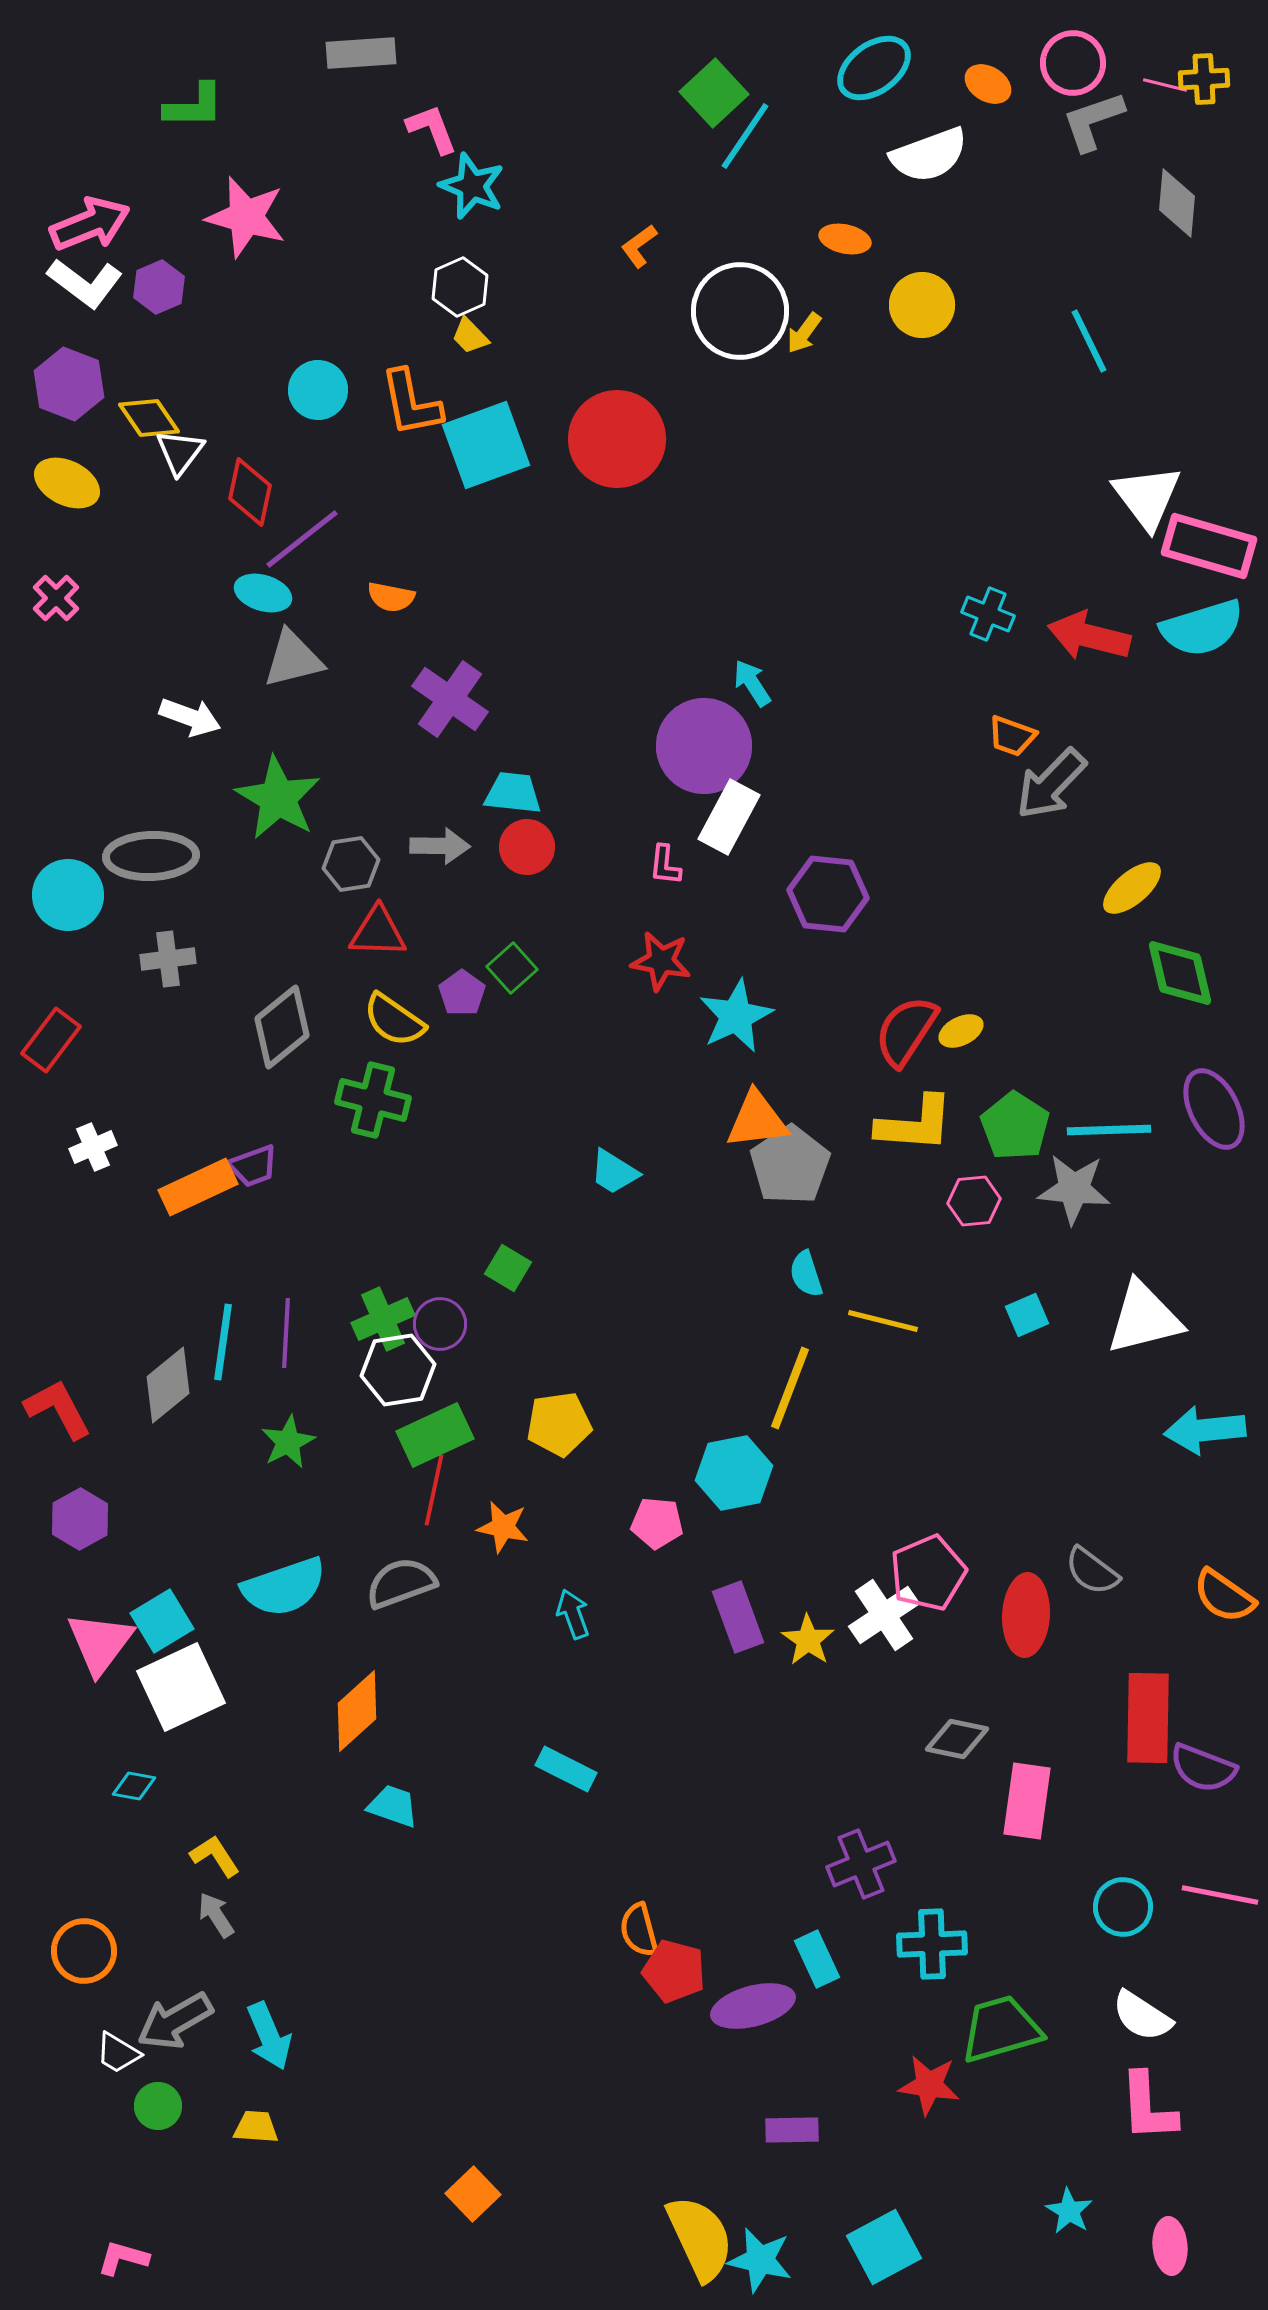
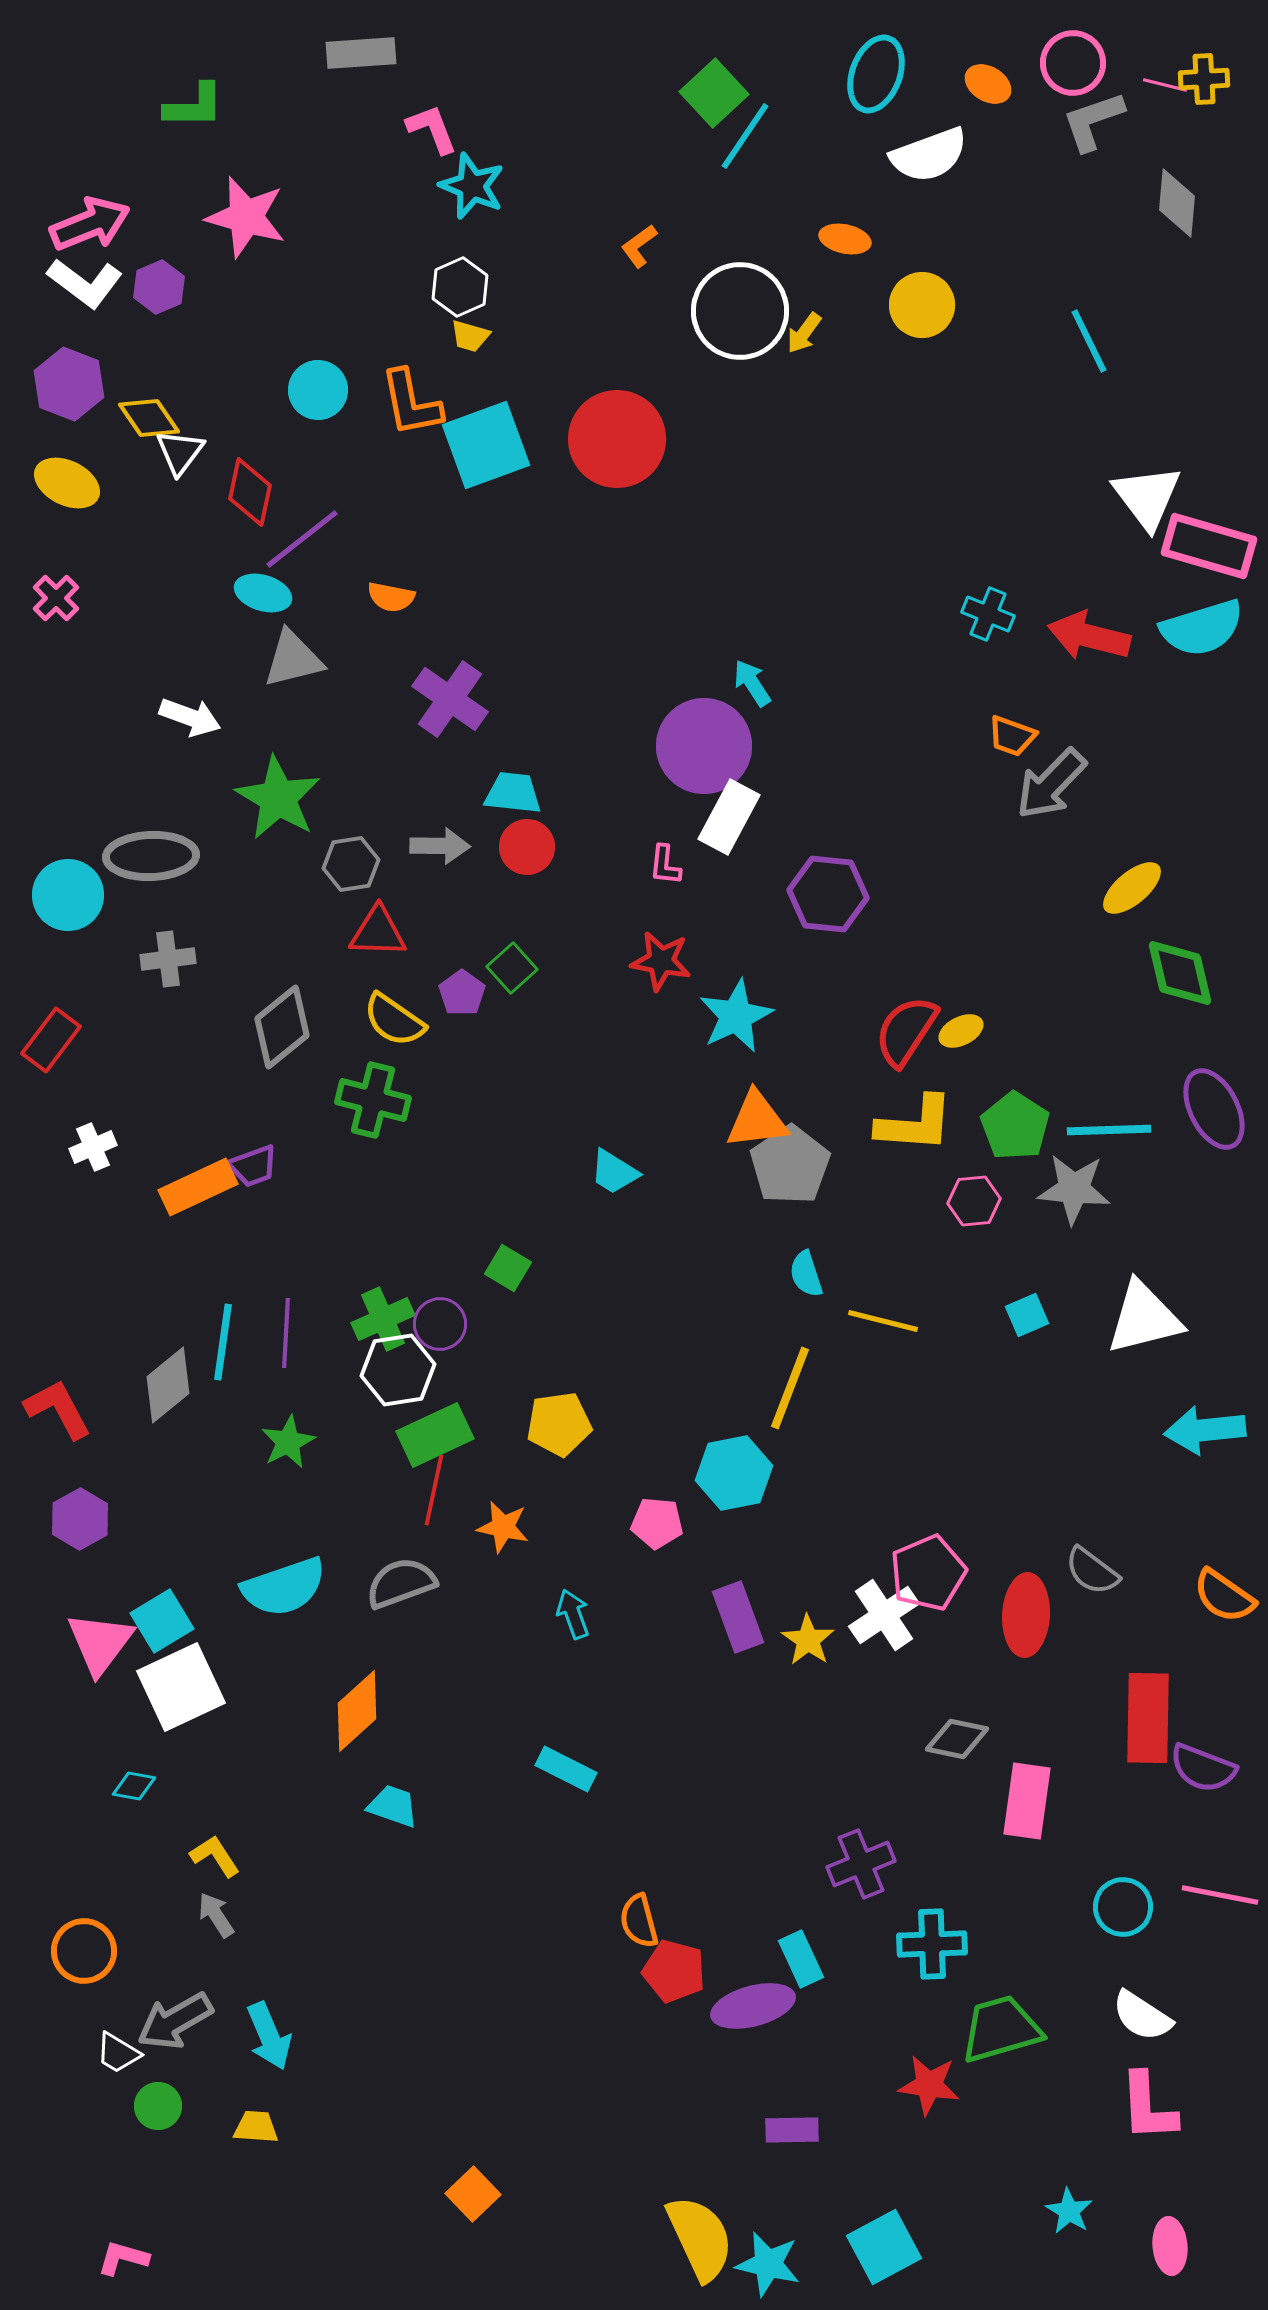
cyan ellipse at (874, 68): moved 2 px right, 6 px down; rotated 34 degrees counterclockwise
yellow trapezoid at (470, 336): rotated 30 degrees counterclockwise
orange semicircle at (639, 1930): moved 9 px up
cyan rectangle at (817, 1959): moved 16 px left
cyan star at (760, 2260): moved 8 px right, 4 px down
